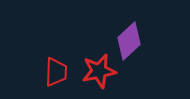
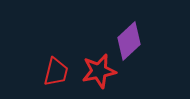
red trapezoid: rotated 12 degrees clockwise
